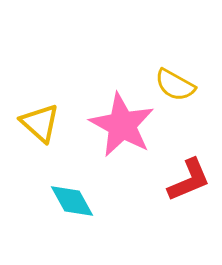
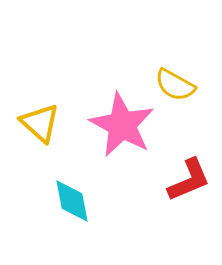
cyan diamond: rotated 18 degrees clockwise
